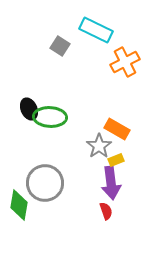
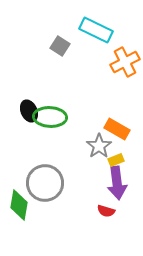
black ellipse: moved 2 px down
purple arrow: moved 6 px right
red semicircle: rotated 126 degrees clockwise
